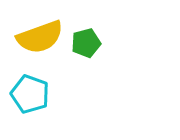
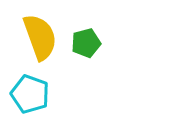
yellow semicircle: rotated 90 degrees counterclockwise
